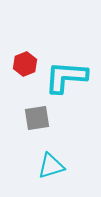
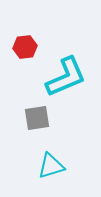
red hexagon: moved 17 px up; rotated 15 degrees clockwise
cyan L-shape: rotated 153 degrees clockwise
